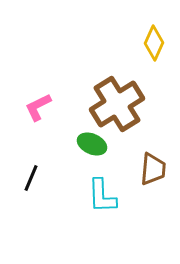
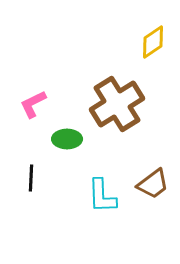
yellow diamond: moved 1 px left, 1 px up; rotated 32 degrees clockwise
pink L-shape: moved 5 px left, 3 px up
green ellipse: moved 25 px left, 5 px up; rotated 24 degrees counterclockwise
brown trapezoid: moved 15 px down; rotated 48 degrees clockwise
black line: rotated 20 degrees counterclockwise
